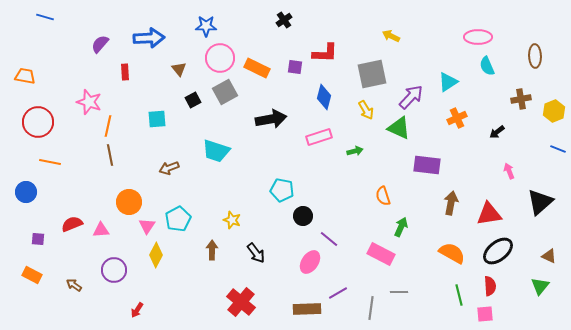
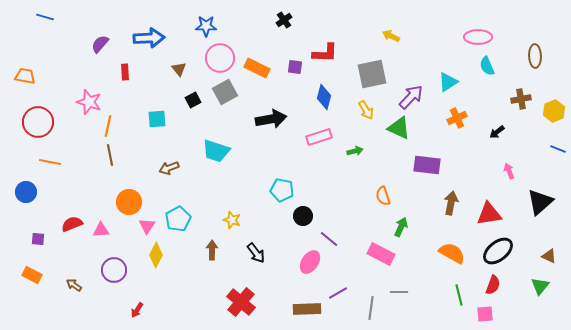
red semicircle at (490, 286): moved 3 px right, 1 px up; rotated 24 degrees clockwise
